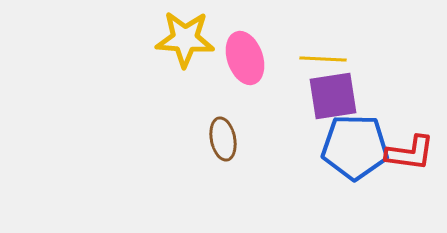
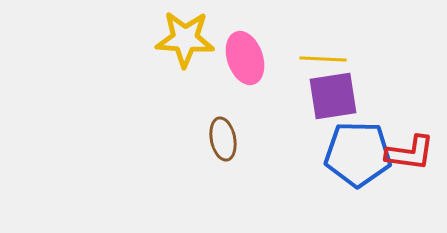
blue pentagon: moved 3 px right, 7 px down
